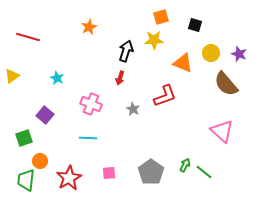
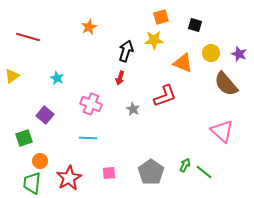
green trapezoid: moved 6 px right, 3 px down
